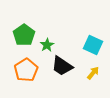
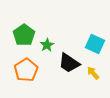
cyan square: moved 2 px right, 1 px up
black trapezoid: moved 7 px right, 3 px up
yellow arrow: rotated 80 degrees counterclockwise
